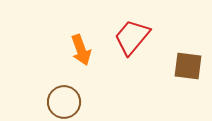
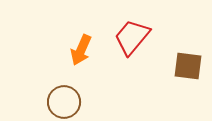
orange arrow: rotated 44 degrees clockwise
